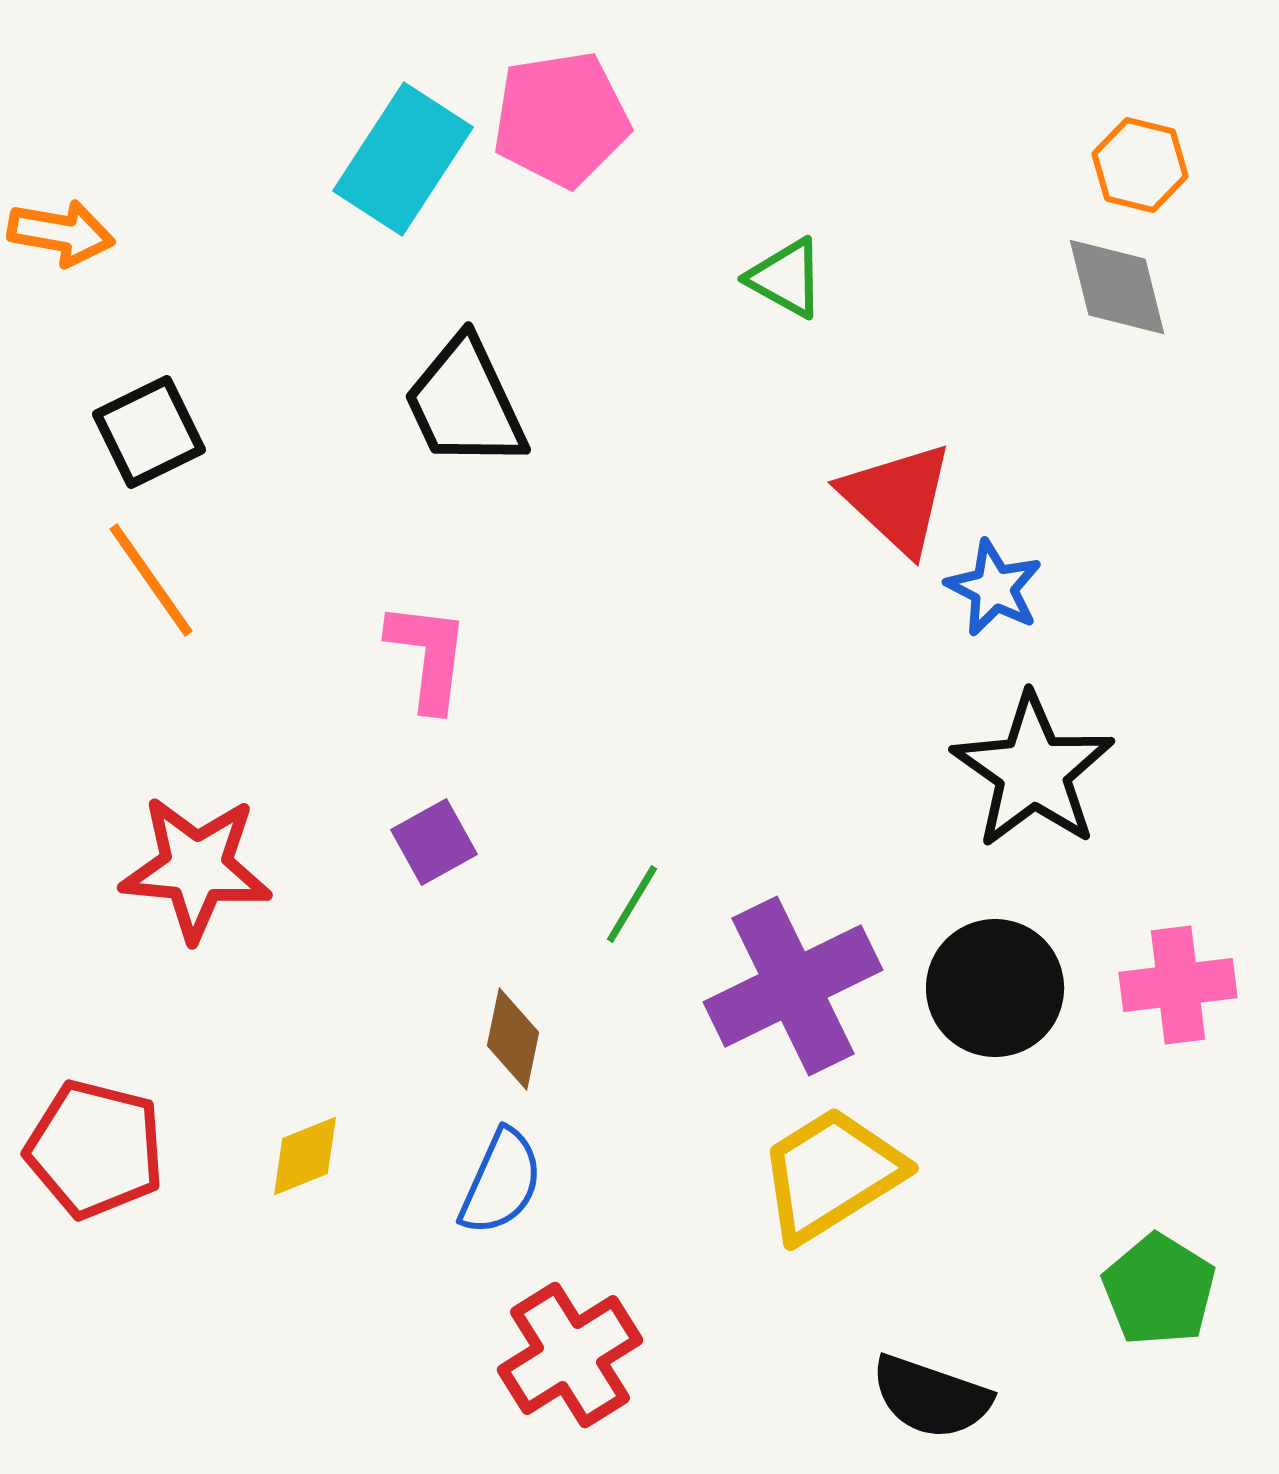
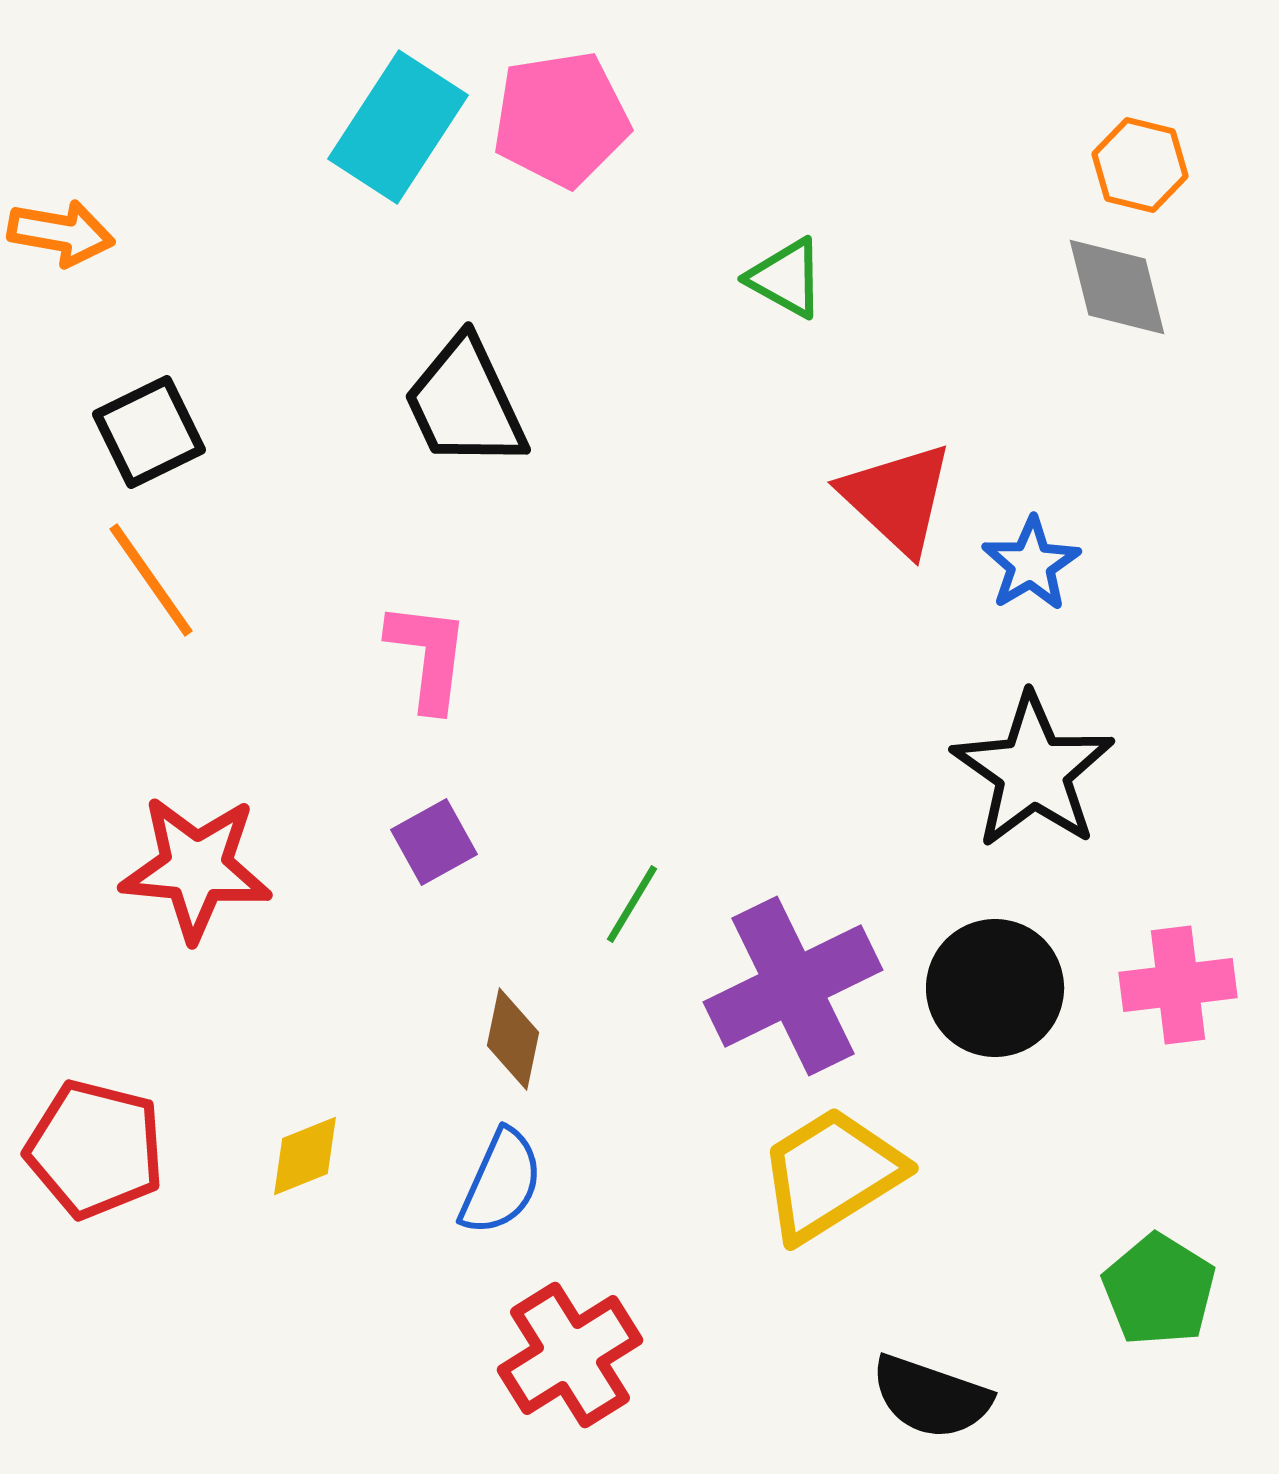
cyan rectangle: moved 5 px left, 32 px up
blue star: moved 37 px right, 24 px up; rotated 14 degrees clockwise
